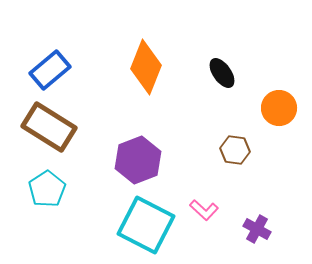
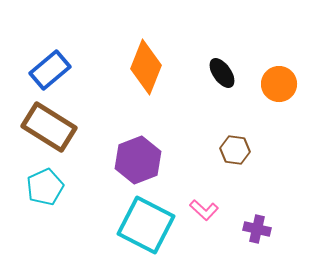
orange circle: moved 24 px up
cyan pentagon: moved 2 px left, 2 px up; rotated 9 degrees clockwise
purple cross: rotated 16 degrees counterclockwise
